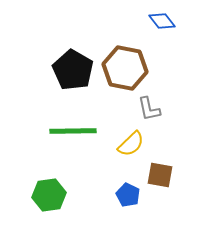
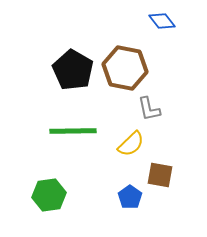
blue pentagon: moved 2 px right, 2 px down; rotated 10 degrees clockwise
